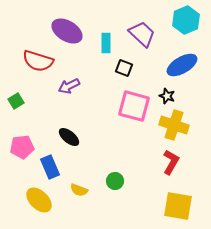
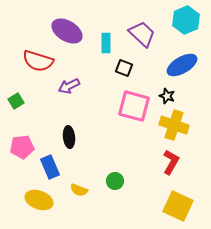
black ellipse: rotated 45 degrees clockwise
yellow ellipse: rotated 24 degrees counterclockwise
yellow square: rotated 16 degrees clockwise
